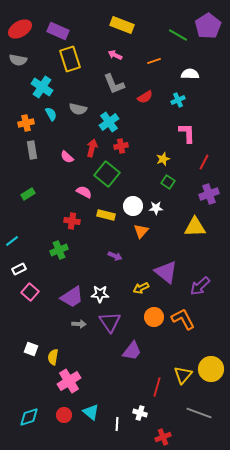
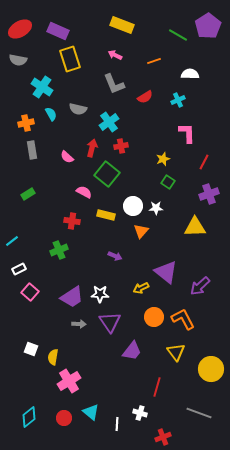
yellow triangle at (183, 375): moved 7 px left, 23 px up; rotated 18 degrees counterclockwise
red circle at (64, 415): moved 3 px down
cyan diamond at (29, 417): rotated 20 degrees counterclockwise
